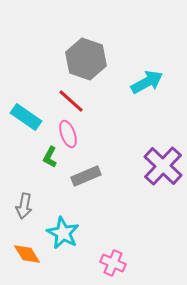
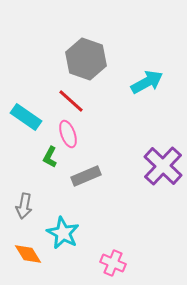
orange diamond: moved 1 px right
